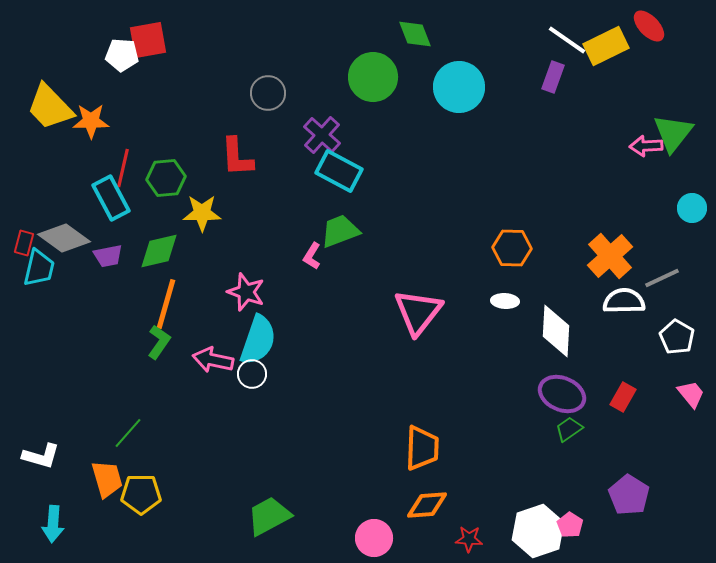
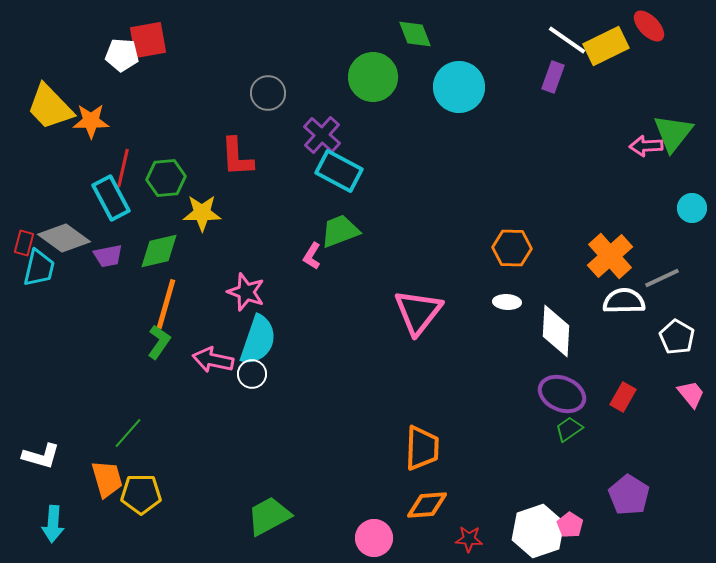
white ellipse at (505, 301): moved 2 px right, 1 px down
